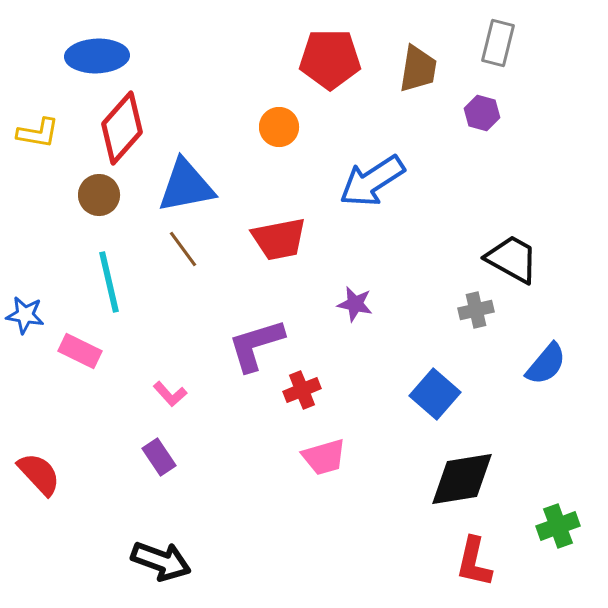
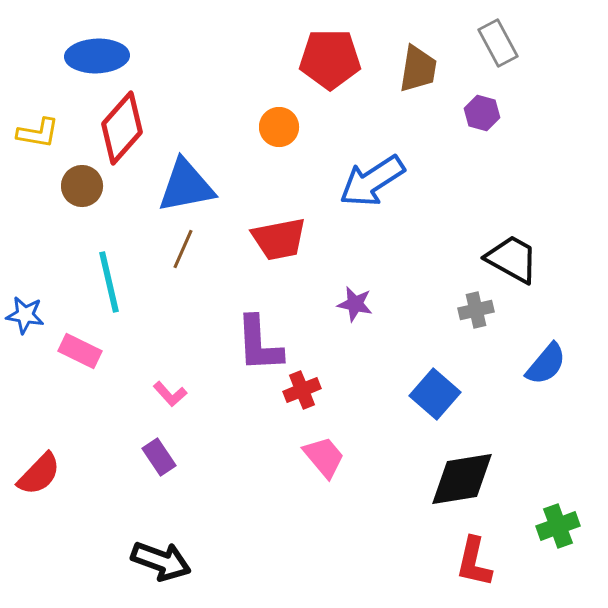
gray rectangle: rotated 42 degrees counterclockwise
brown circle: moved 17 px left, 9 px up
brown line: rotated 60 degrees clockwise
purple L-shape: moved 3 px right, 1 px up; rotated 76 degrees counterclockwise
pink trapezoid: rotated 114 degrees counterclockwise
red semicircle: rotated 87 degrees clockwise
